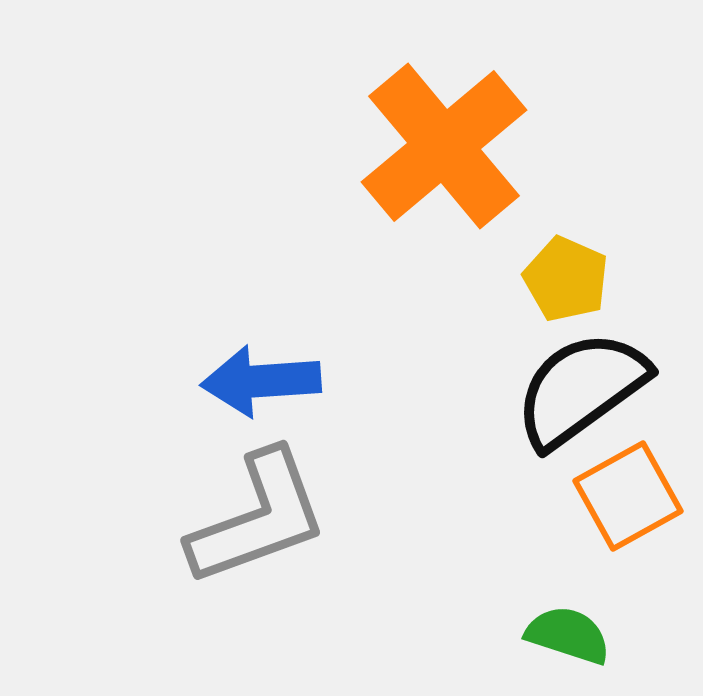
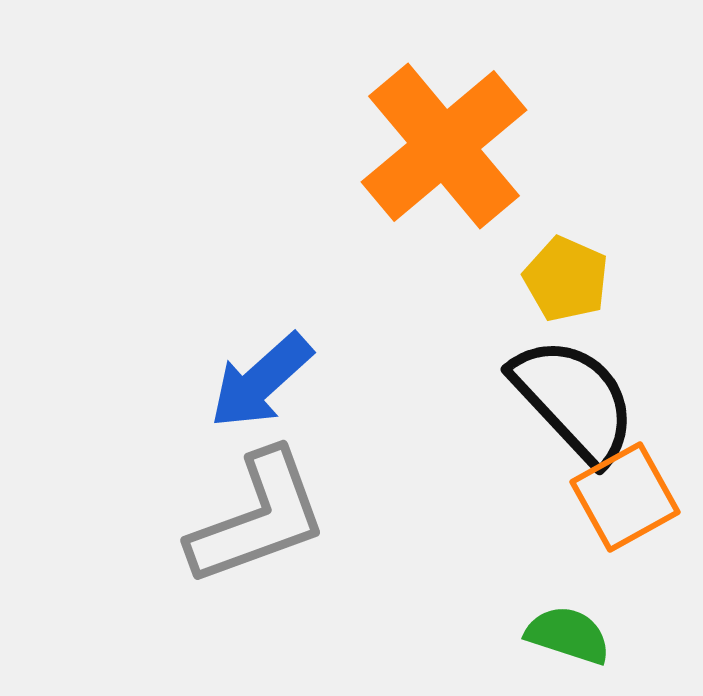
blue arrow: rotated 38 degrees counterclockwise
black semicircle: moved 7 px left, 11 px down; rotated 83 degrees clockwise
orange square: moved 3 px left, 1 px down
